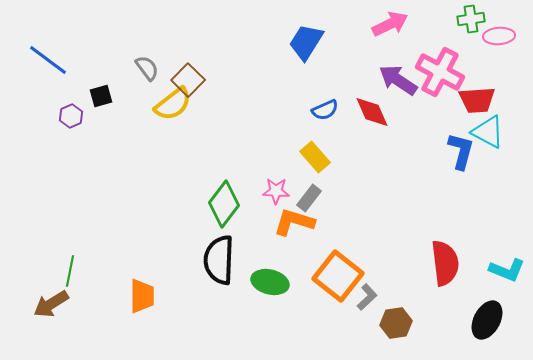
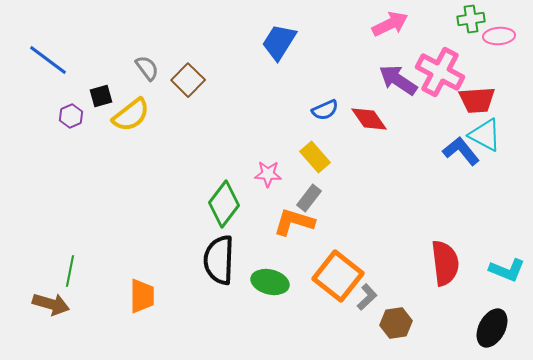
blue trapezoid: moved 27 px left
yellow semicircle: moved 42 px left, 11 px down
red diamond: moved 3 px left, 7 px down; rotated 12 degrees counterclockwise
cyan triangle: moved 3 px left, 3 px down
blue L-shape: rotated 54 degrees counterclockwise
pink star: moved 8 px left, 17 px up
brown arrow: rotated 132 degrees counterclockwise
black ellipse: moved 5 px right, 8 px down
